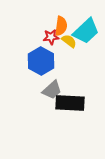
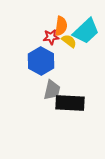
gray trapezoid: rotated 35 degrees counterclockwise
